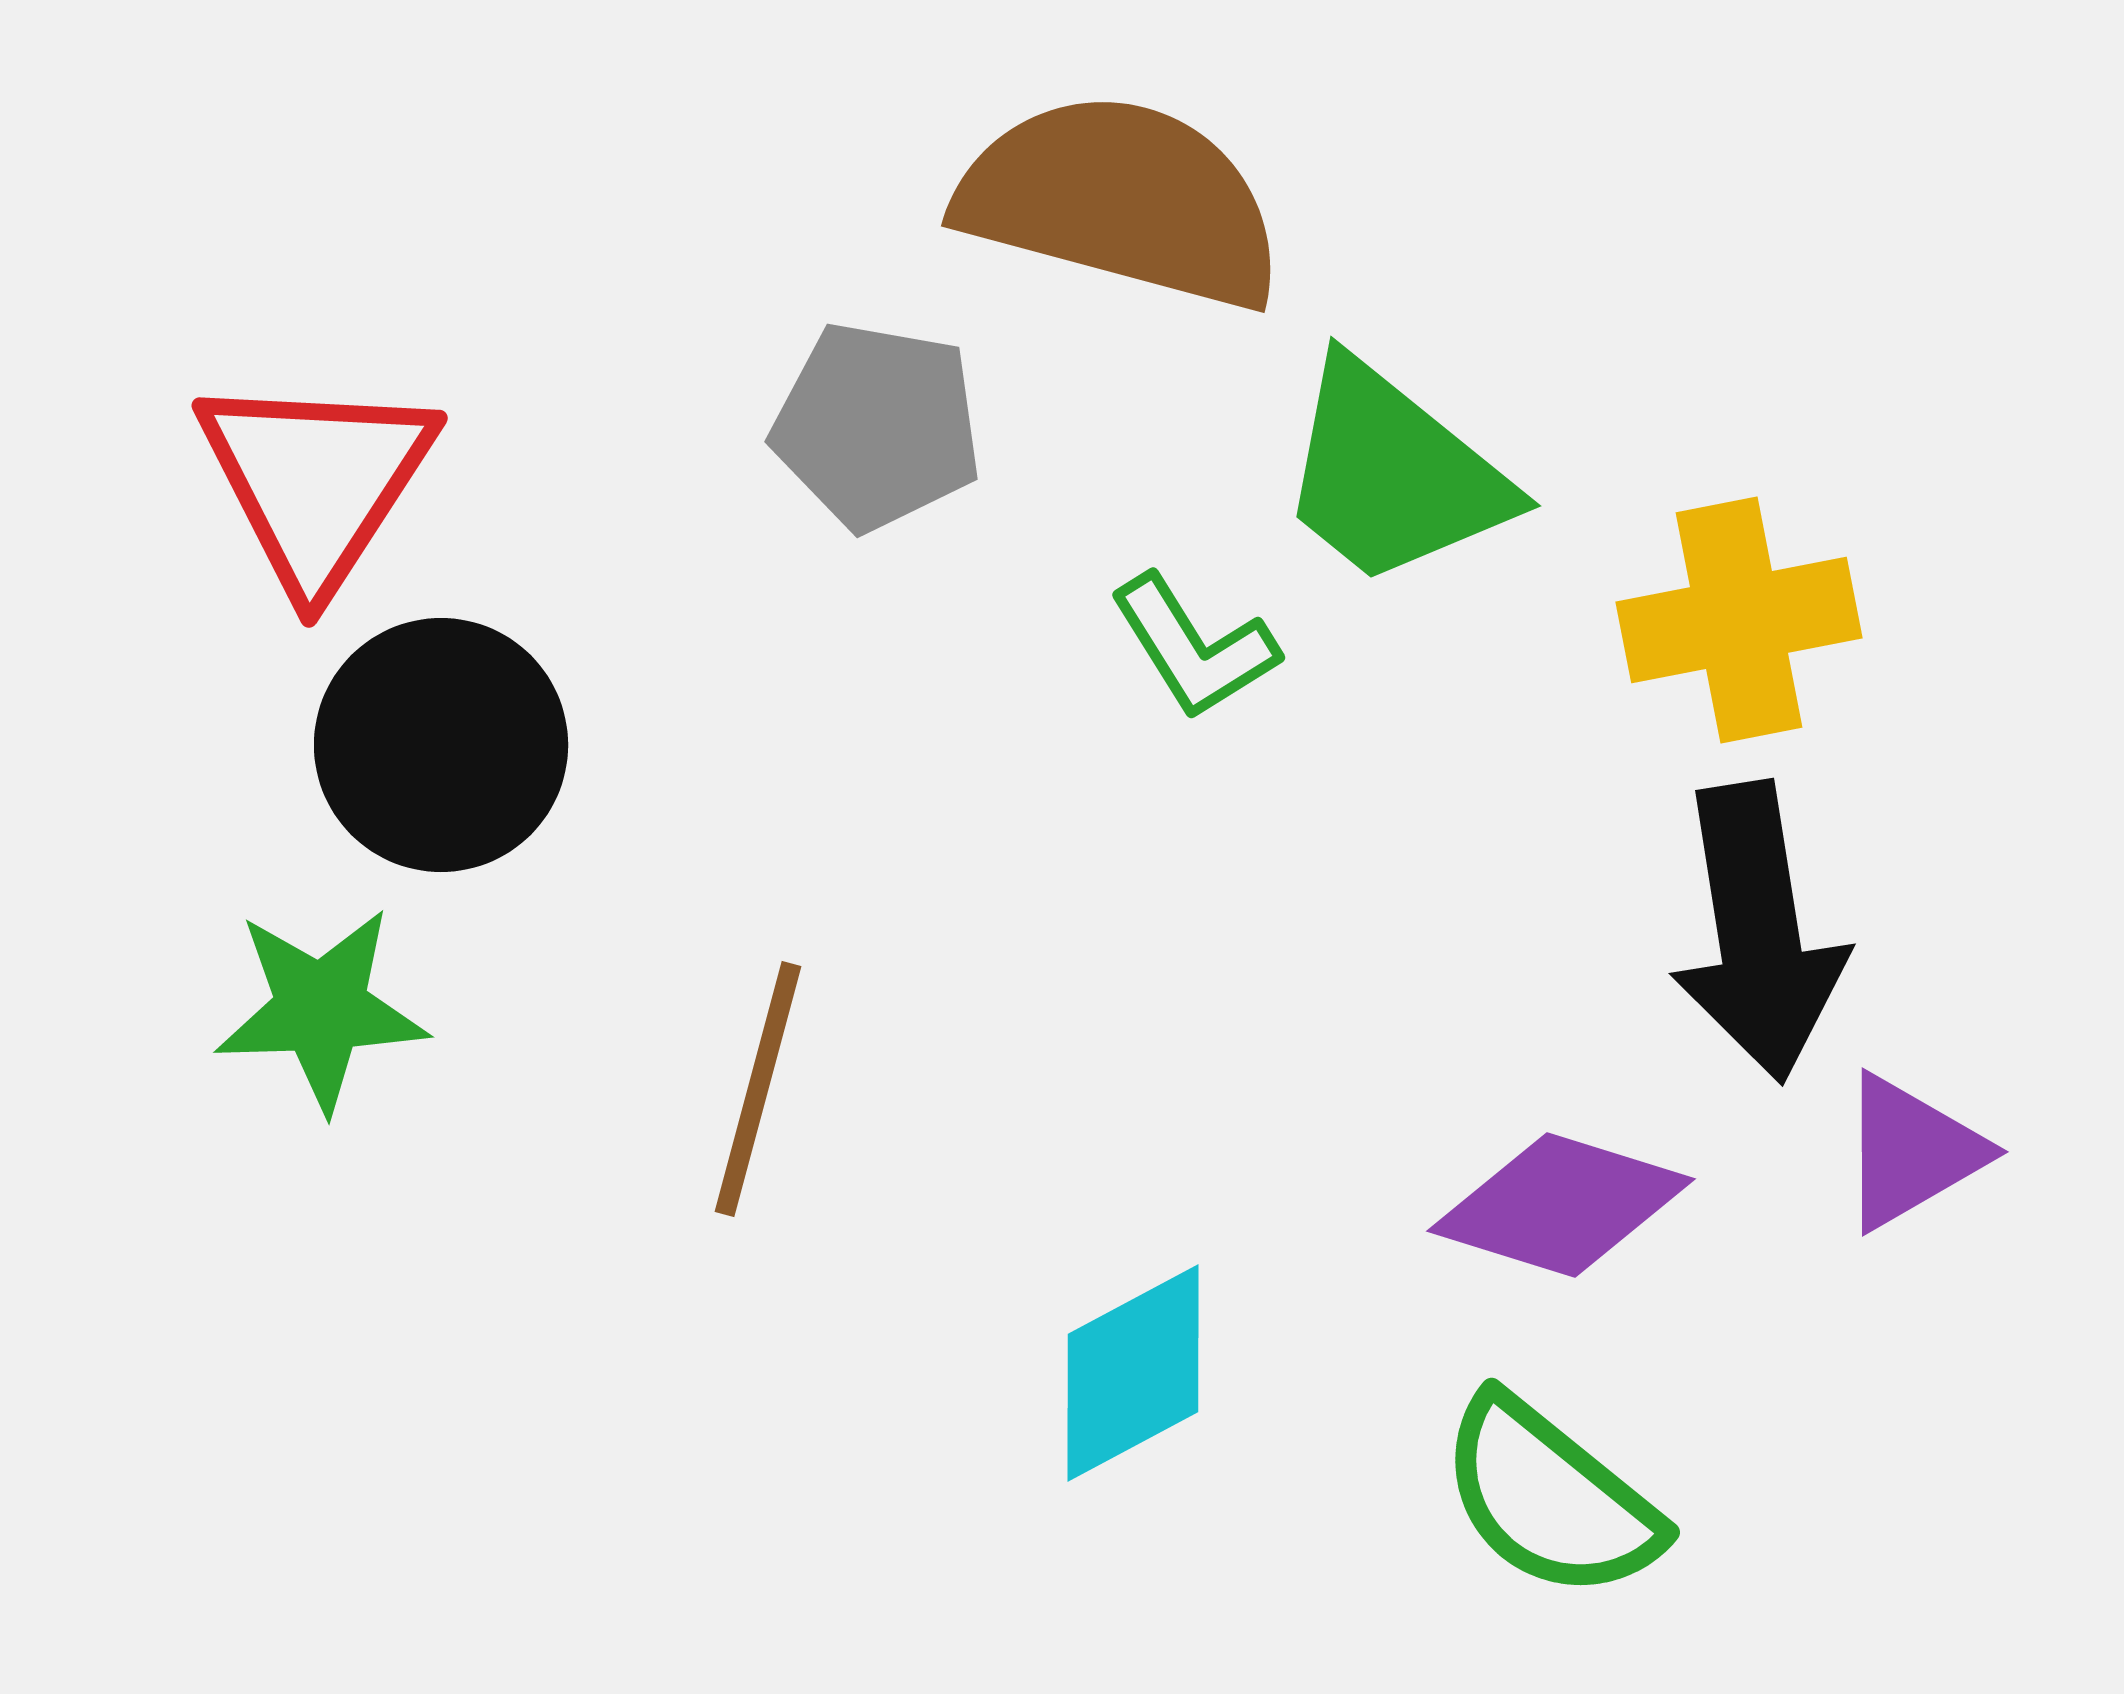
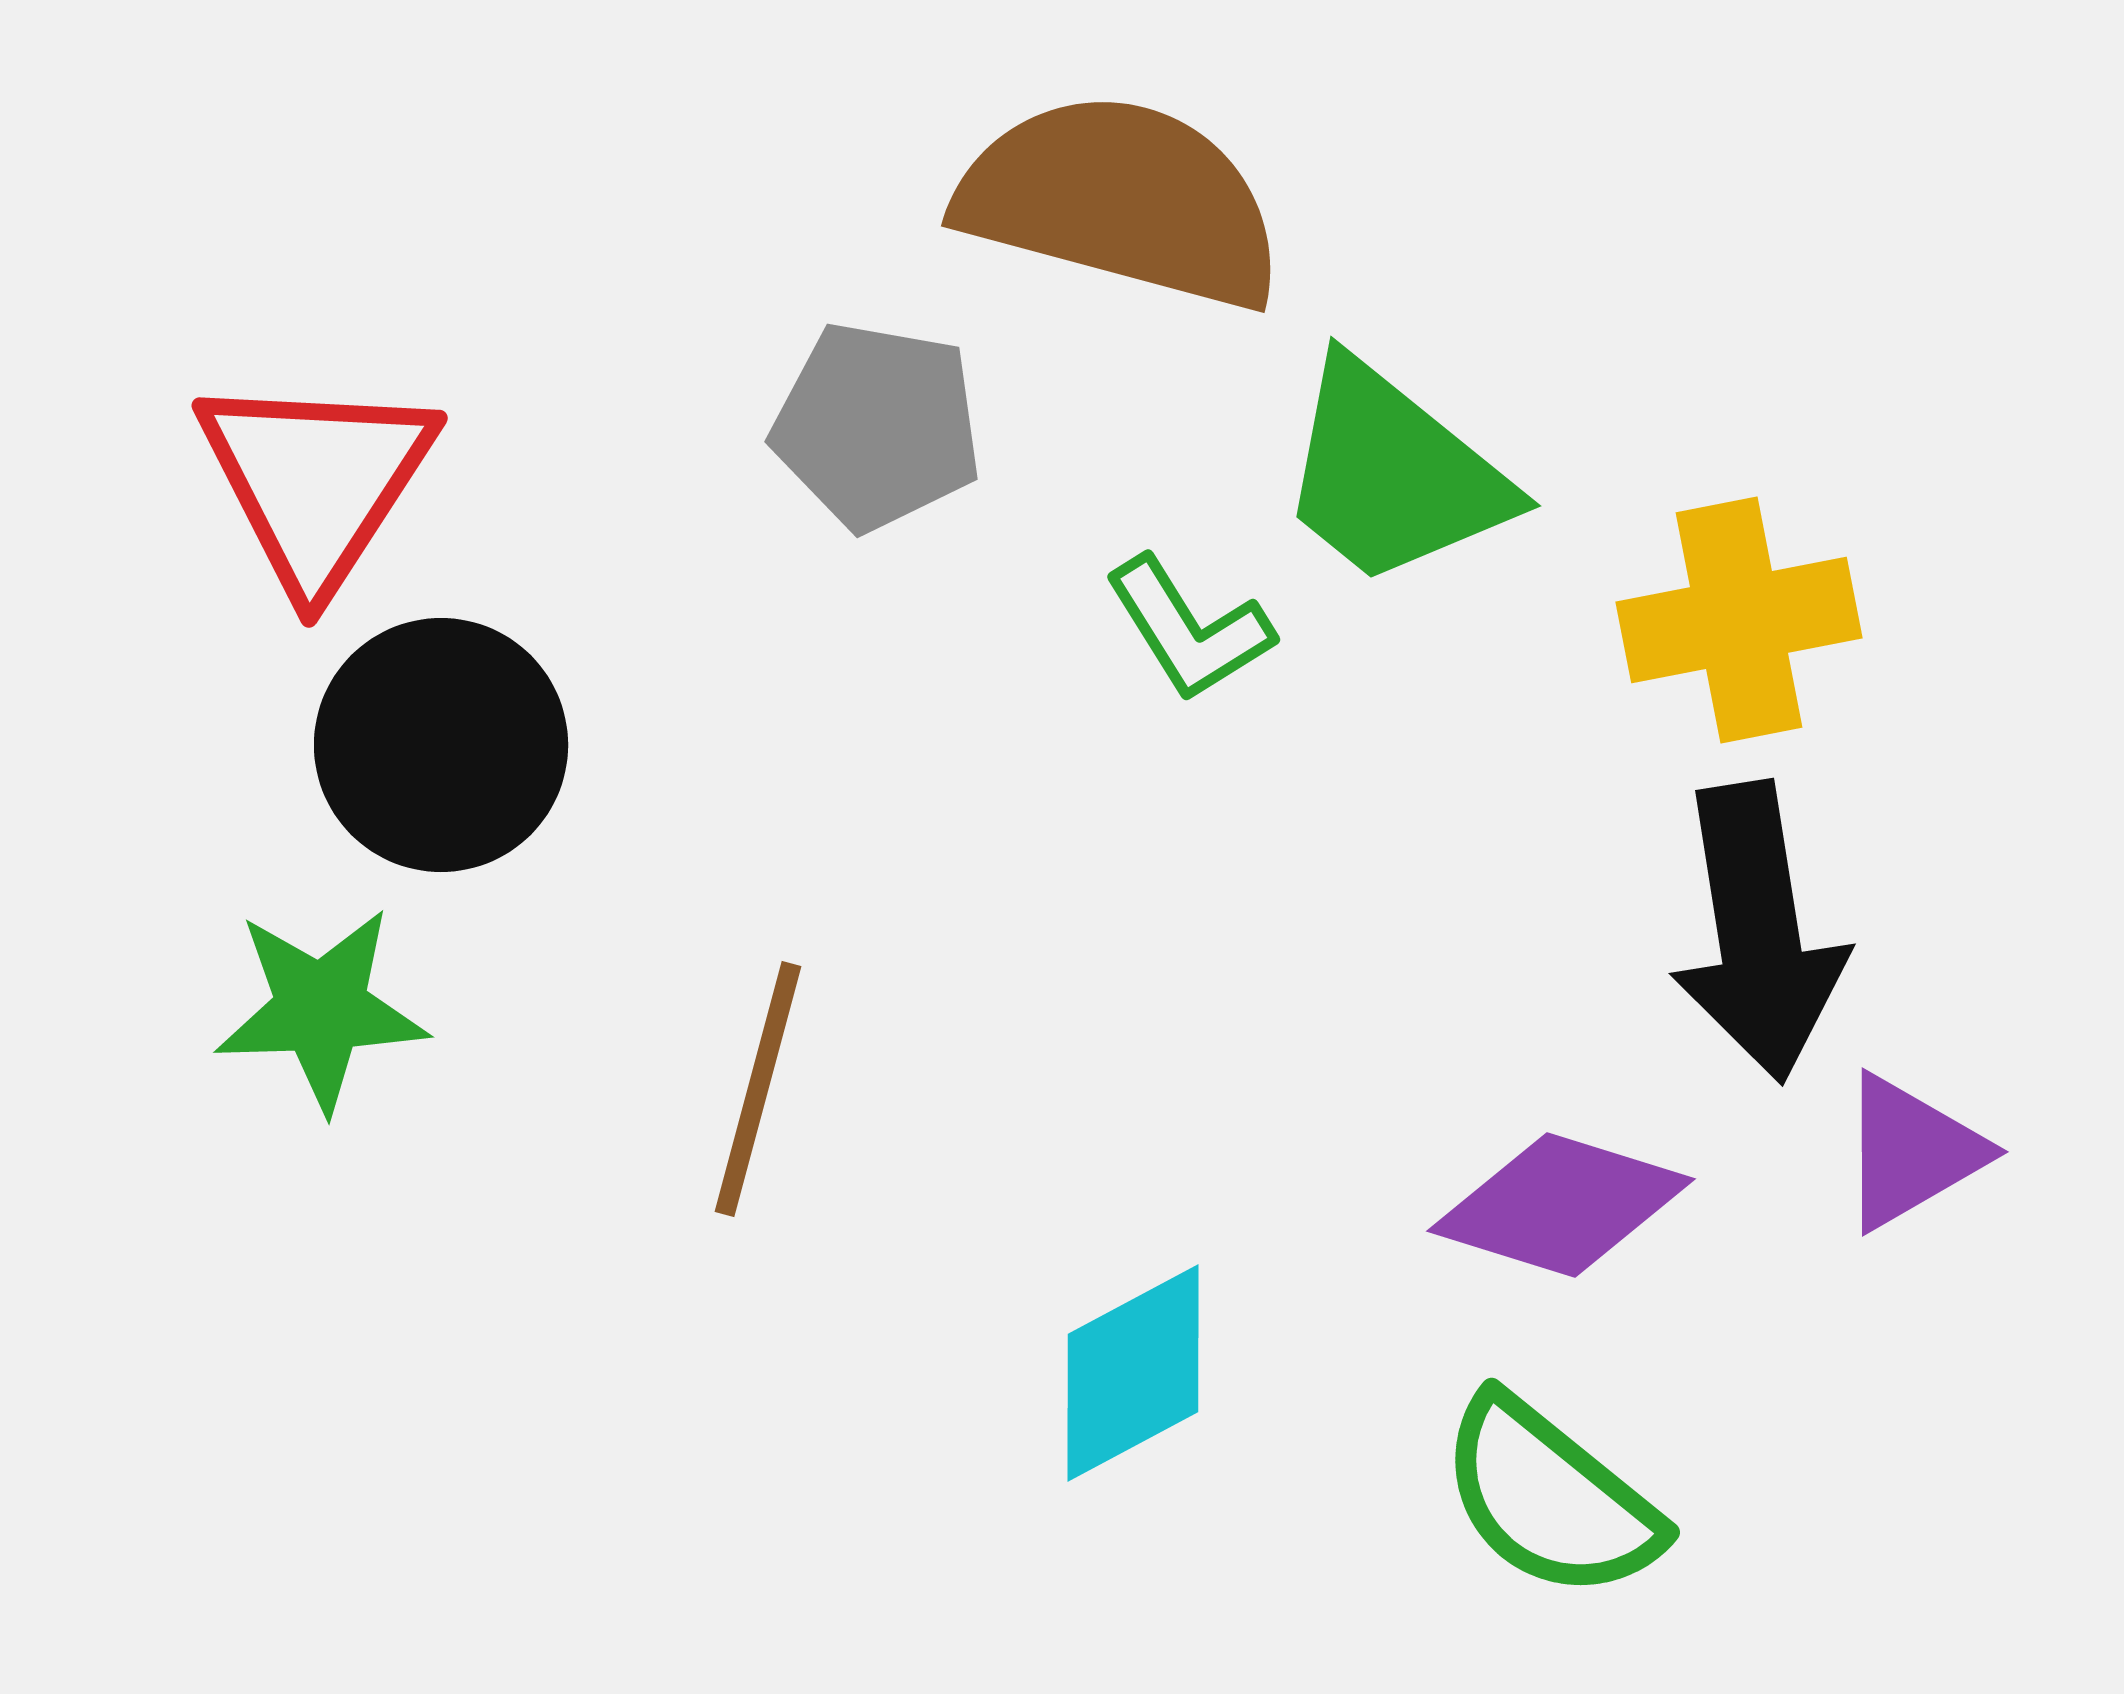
green L-shape: moved 5 px left, 18 px up
